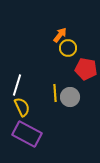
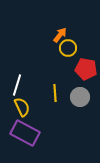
gray circle: moved 10 px right
purple rectangle: moved 2 px left, 1 px up
